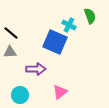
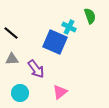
cyan cross: moved 2 px down
gray triangle: moved 2 px right, 7 px down
purple arrow: rotated 54 degrees clockwise
cyan circle: moved 2 px up
